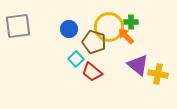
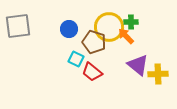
cyan square: rotated 21 degrees counterclockwise
yellow cross: rotated 12 degrees counterclockwise
